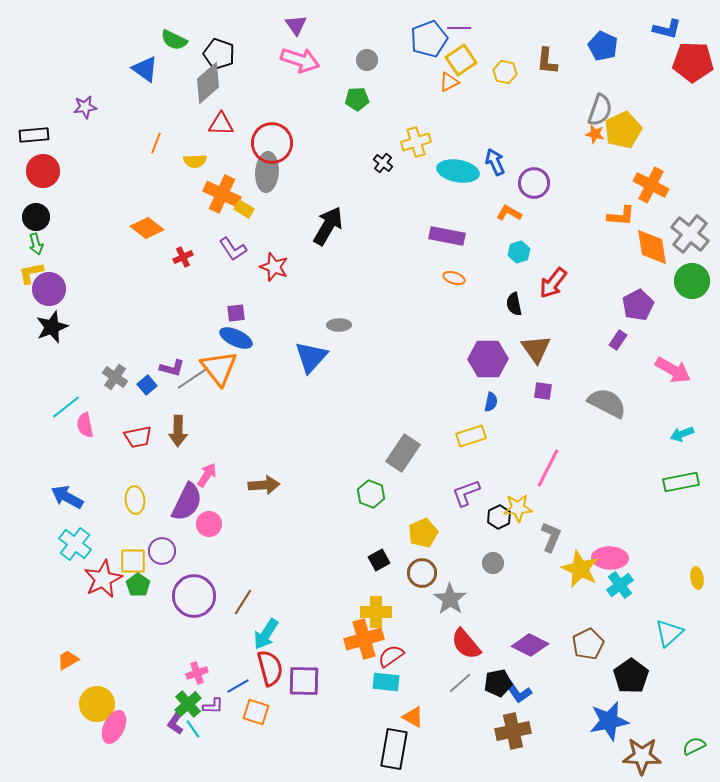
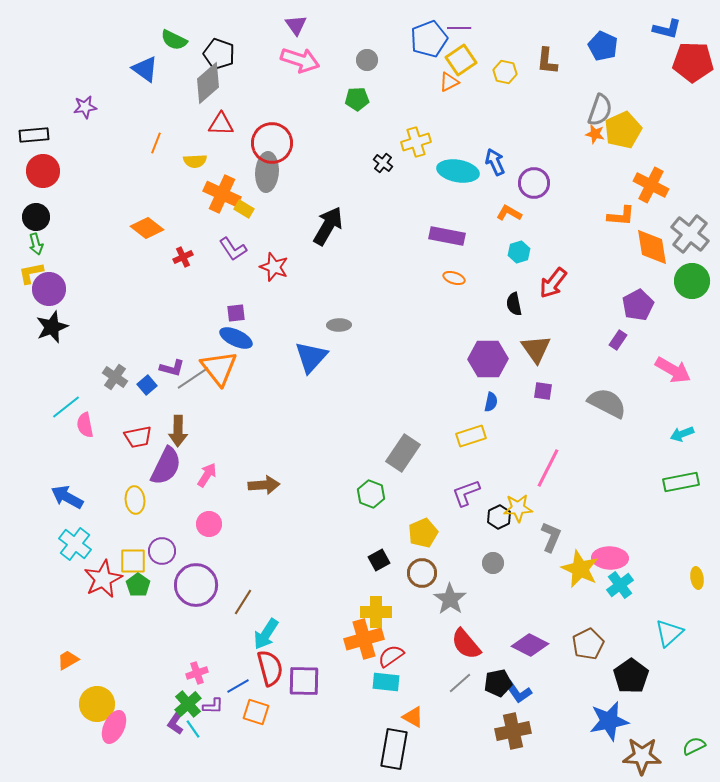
purple semicircle at (187, 502): moved 21 px left, 36 px up
purple circle at (194, 596): moved 2 px right, 11 px up
